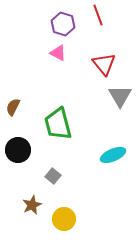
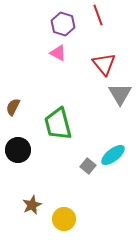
gray triangle: moved 2 px up
cyan ellipse: rotated 15 degrees counterclockwise
gray square: moved 35 px right, 10 px up
